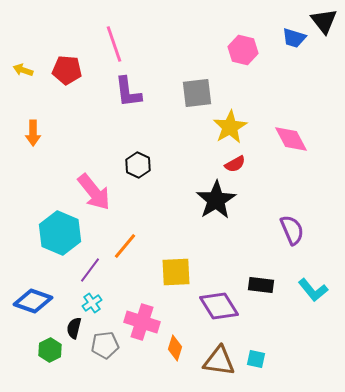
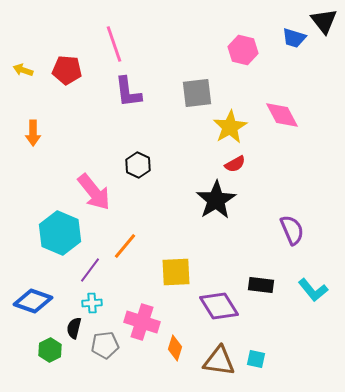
pink diamond: moved 9 px left, 24 px up
cyan cross: rotated 30 degrees clockwise
